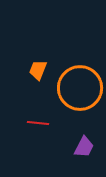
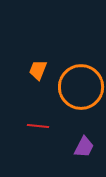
orange circle: moved 1 px right, 1 px up
red line: moved 3 px down
